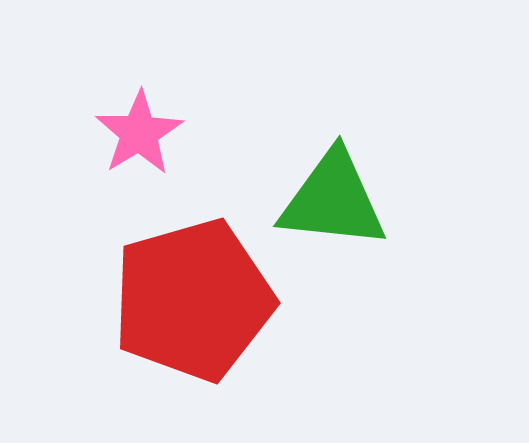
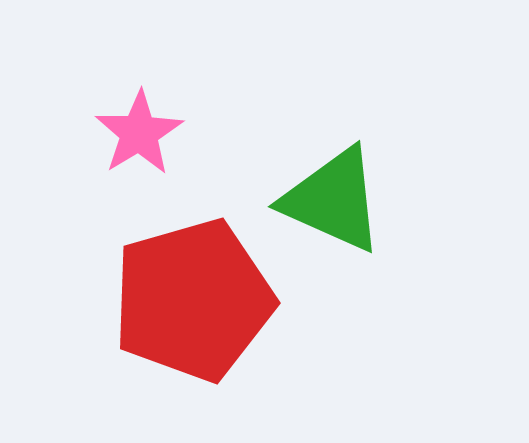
green triangle: rotated 18 degrees clockwise
